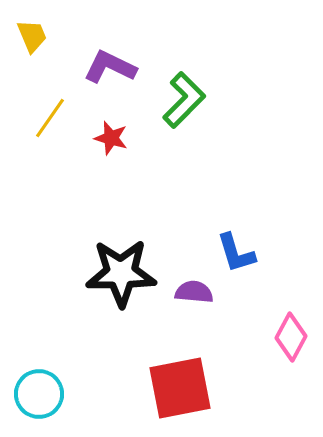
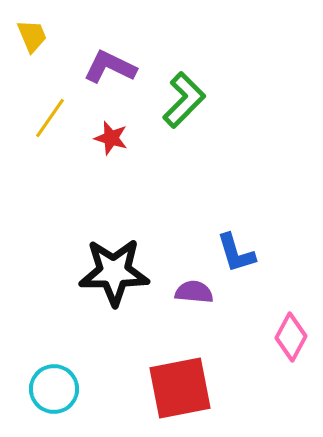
black star: moved 7 px left, 1 px up
cyan circle: moved 15 px right, 5 px up
